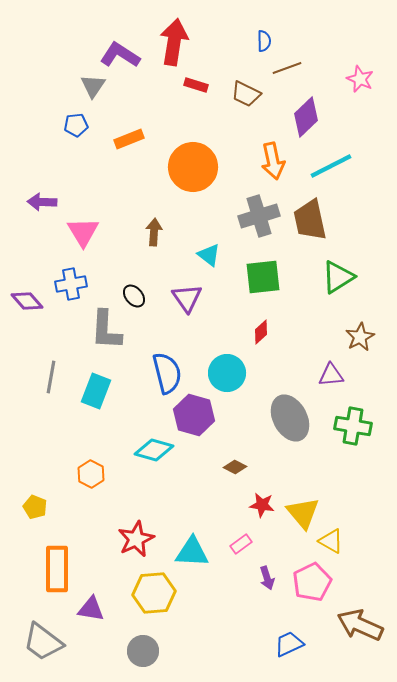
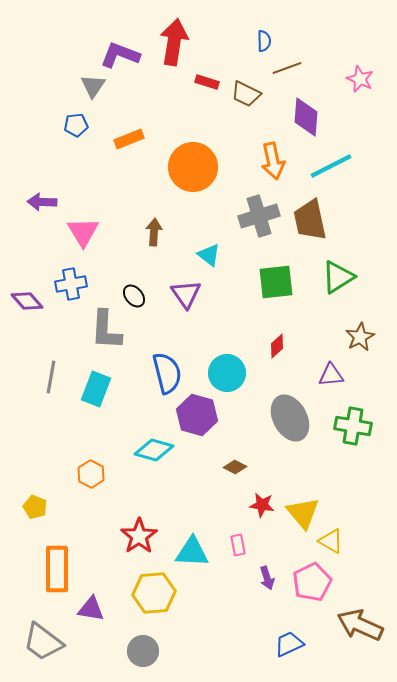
purple L-shape at (120, 55): rotated 12 degrees counterclockwise
red rectangle at (196, 85): moved 11 px right, 3 px up
purple diamond at (306, 117): rotated 42 degrees counterclockwise
green square at (263, 277): moved 13 px right, 5 px down
purple triangle at (187, 298): moved 1 px left, 4 px up
red diamond at (261, 332): moved 16 px right, 14 px down
cyan rectangle at (96, 391): moved 2 px up
purple hexagon at (194, 415): moved 3 px right
red star at (136, 539): moved 3 px right, 3 px up; rotated 9 degrees counterclockwise
pink rectangle at (241, 544): moved 3 px left, 1 px down; rotated 65 degrees counterclockwise
